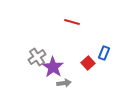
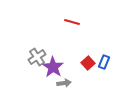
blue rectangle: moved 9 px down
